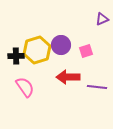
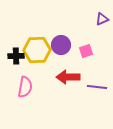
yellow hexagon: rotated 16 degrees clockwise
pink semicircle: rotated 45 degrees clockwise
